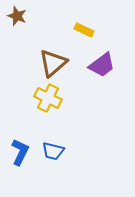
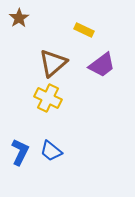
brown star: moved 2 px right, 2 px down; rotated 18 degrees clockwise
blue trapezoid: moved 2 px left; rotated 25 degrees clockwise
